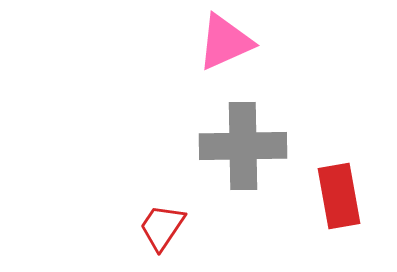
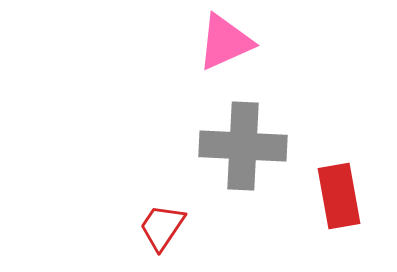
gray cross: rotated 4 degrees clockwise
